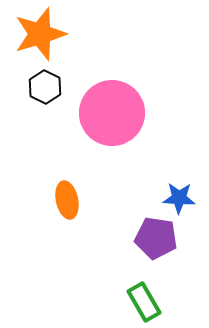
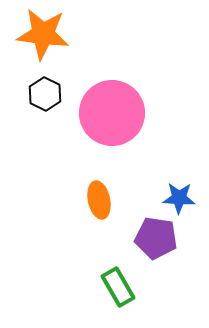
orange star: moved 3 px right; rotated 24 degrees clockwise
black hexagon: moved 7 px down
orange ellipse: moved 32 px right
green rectangle: moved 26 px left, 15 px up
